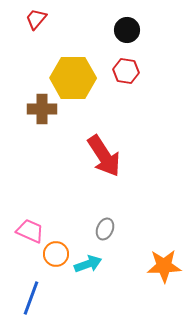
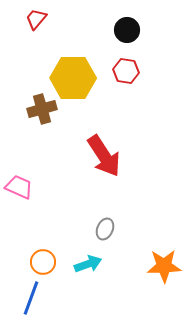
brown cross: rotated 16 degrees counterclockwise
pink trapezoid: moved 11 px left, 44 px up
orange circle: moved 13 px left, 8 px down
